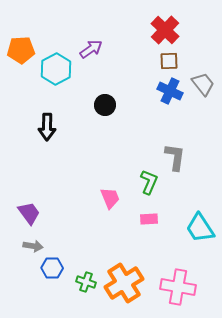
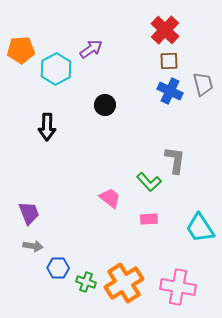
gray trapezoid: rotated 25 degrees clockwise
gray L-shape: moved 3 px down
green L-shape: rotated 115 degrees clockwise
pink trapezoid: rotated 30 degrees counterclockwise
purple trapezoid: rotated 15 degrees clockwise
blue hexagon: moved 6 px right
